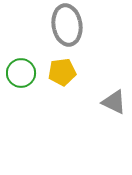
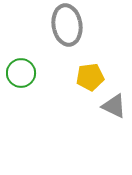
yellow pentagon: moved 28 px right, 5 px down
gray triangle: moved 4 px down
